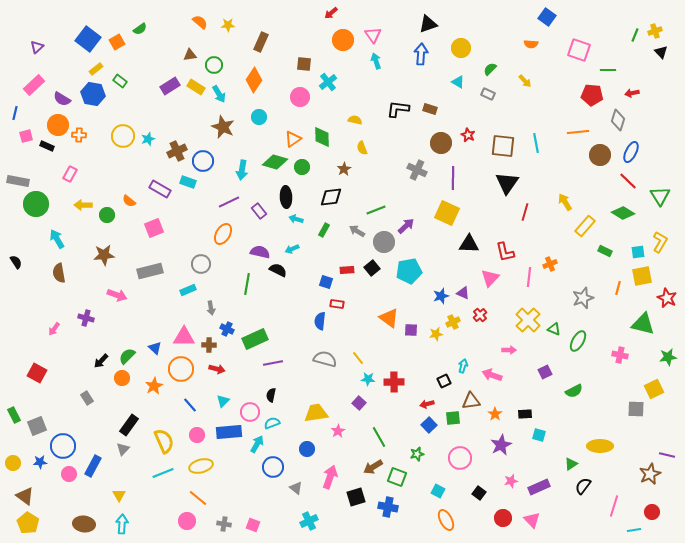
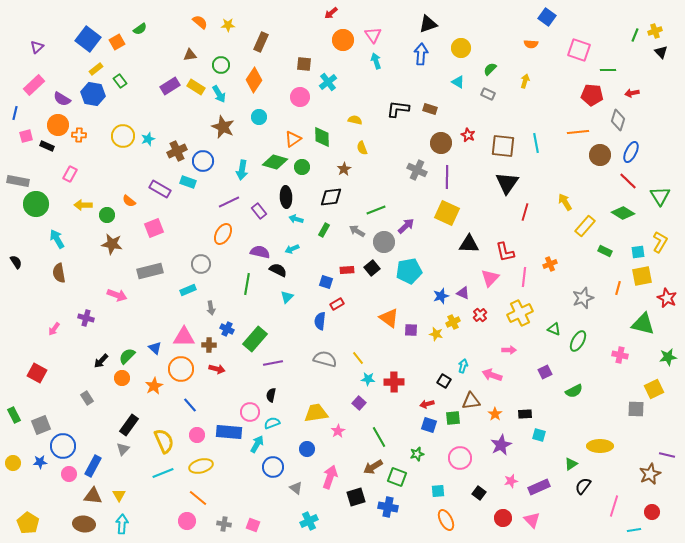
green circle at (214, 65): moved 7 px right
green rectangle at (120, 81): rotated 16 degrees clockwise
yellow arrow at (525, 81): rotated 120 degrees counterclockwise
purple line at (453, 178): moved 6 px left, 1 px up
brown star at (104, 255): moved 8 px right, 11 px up; rotated 15 degrees clockwise
pink line at (529, 277): moved 5 px left
red rectangle at (337, 304): rotated 40 degrees counterclockwise
yellow cross at (528, 320): moved 8 px left, 7 px up; rotated 20 degrees clockwise
yellow star at (436, 334): rotated 24 degrees clockwise
green rectangle at (255, 339): rotated 25 degrees counterclockwise
black square at (444, 381): rotated 32 degrees counterclockwise
cyan triangle at (223, 401): moved 64 px right, 104 px up
blue square at (429, 425): rotated 28 degrees counterclockwise
gray square at (37, 426): moved 4 px right, 1 px up
blue rectangle at (229, 432): rotated 10 degrees clockwise
cyan square at (438, 491): rotated 32 degrees counterclockwise
brown triangle at (25, 496): moved 68 px right; rotated 30 degrees counterclockwise
